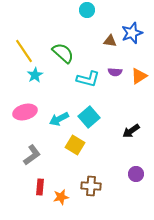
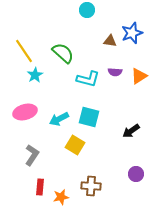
cyan square: rotated 35 degrees counterclockwise
gray L-shape: rotated 20 degrees counterclockwise
